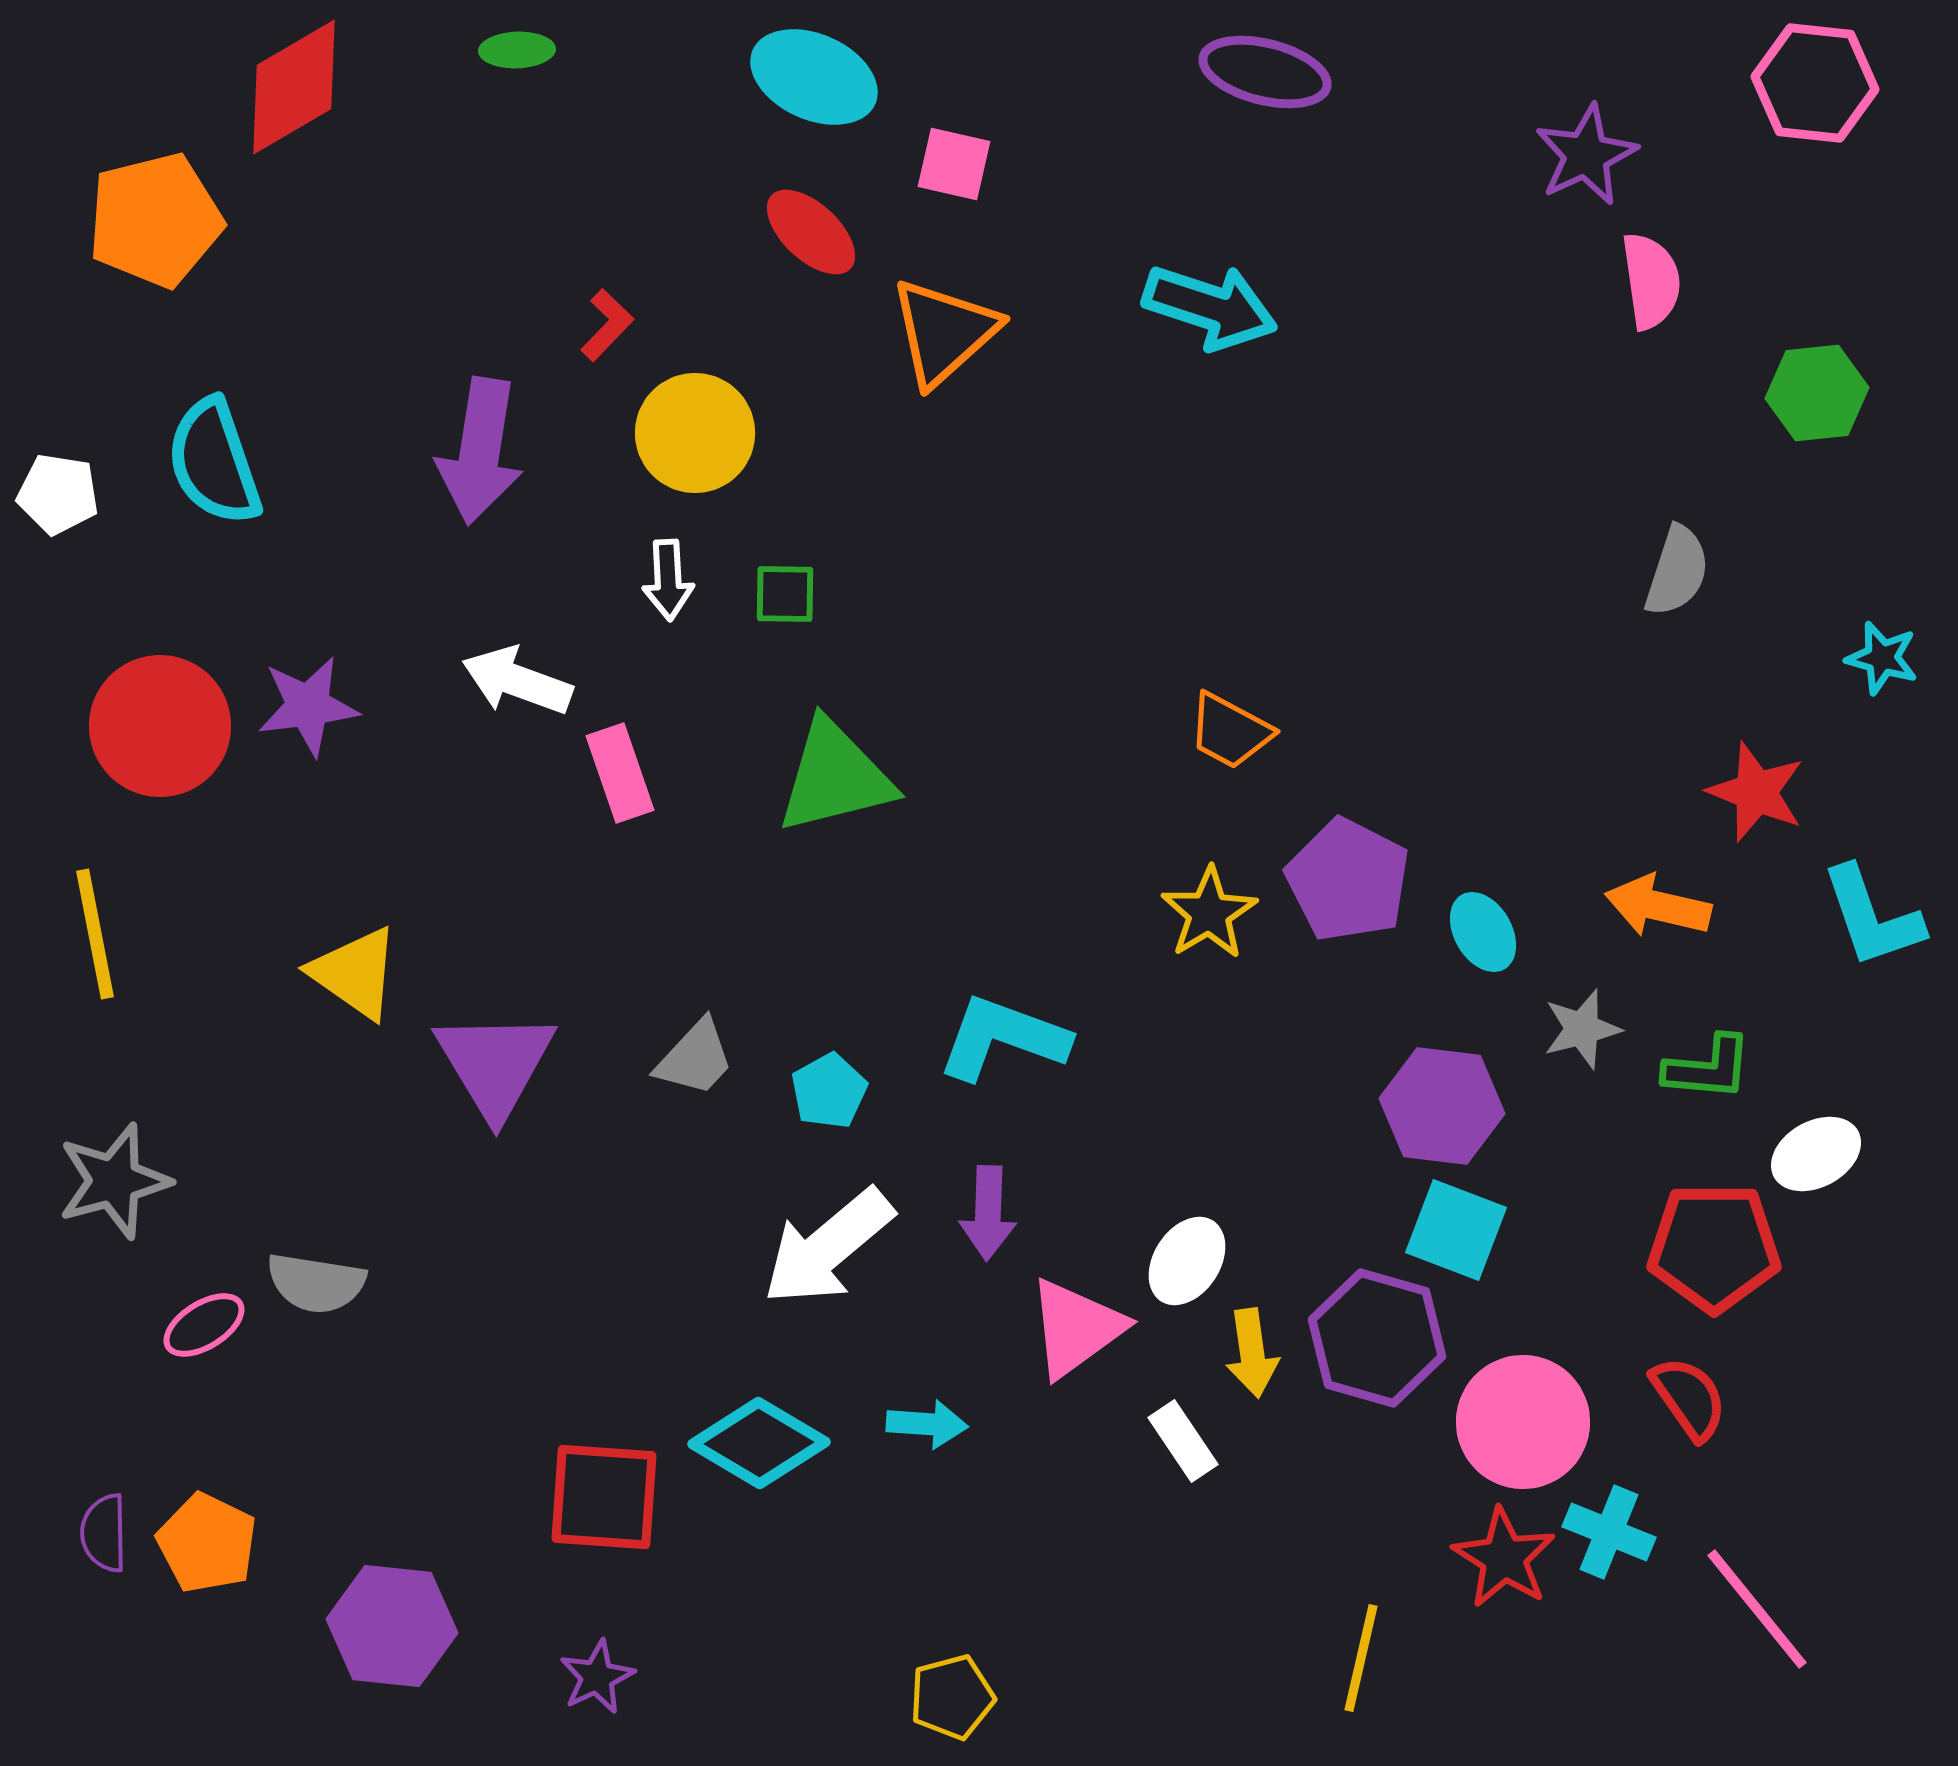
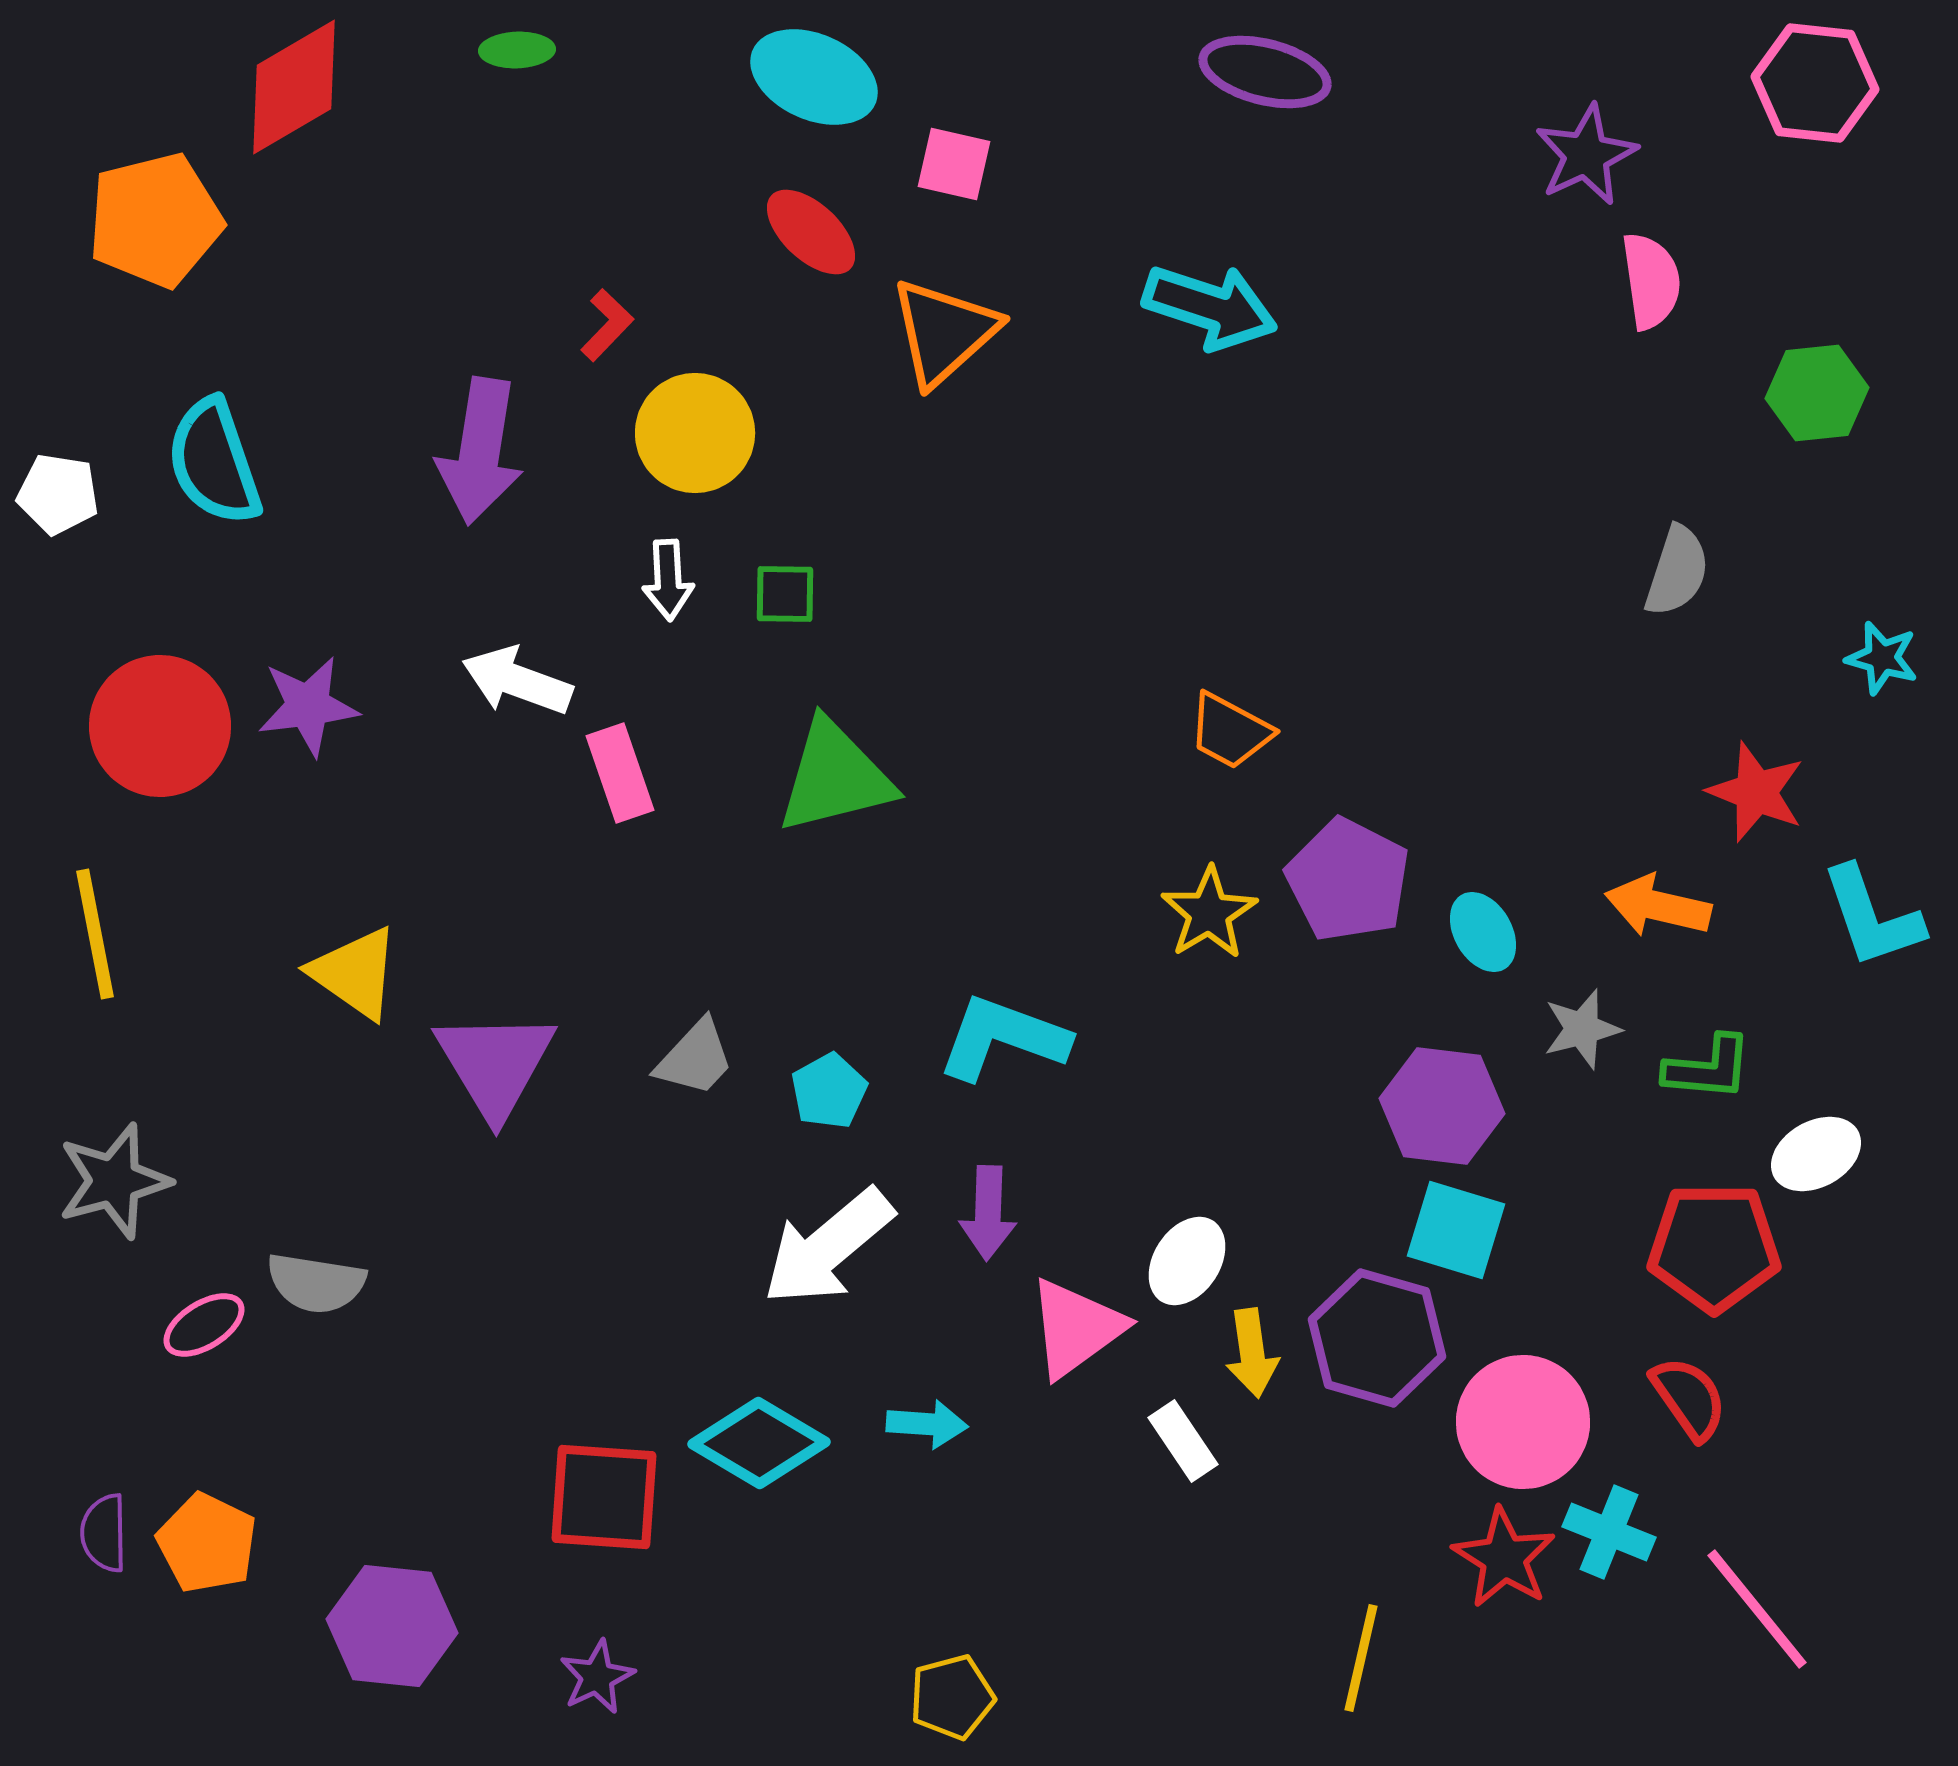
cyan square at (1456, 1230): rotated 4 degrees counterclockwise
